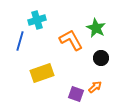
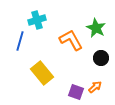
yellow rectangle: rotated 70 degrees clockwise
purple square: moved 2 px up
